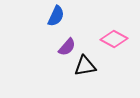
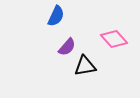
pink diamond: rotated 20 degrees clockwise
